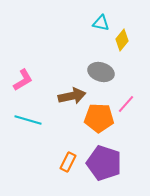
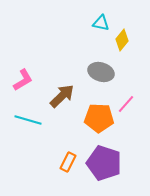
brown arrow: moved 10 px left; rotated 32 degrees counterclockwise
